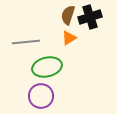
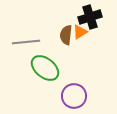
brown semicircle: moved 2 px left, 20 px down; rotated 12 degrees counterclockwise
orange triangle: moved 11 px right, 6 px up
green ellipse: moved 2 px left, 1 px down; rotated 52 degrees clockwise
purple circle: moved 33 px right
